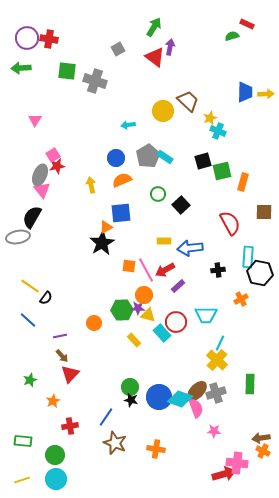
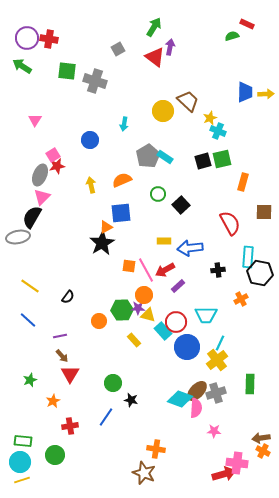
green arrow at (21, 68): moved 1 px right, 2 px up; rotated 36 degrees clockwise
cyan arrow at (128, 125): moved 4 px left, 1 px up; rotated 72 degrees counterclockwise
blue circle at (116, 158): moved 26 px left, 18 px up
green square at (222, 171): moved 12 px up
pink triangle at (42, 190): moved 7 px down; rotated 24 degrees clockwise
black semicircle at (46, 298): moved 22 px right, 1 px up
orange circle at (94, 323): moved 5 px right, 2 px up
cyan rectangle at (162, 333): moved 1 px right, 2 px up
yellow cross at (217, 360): rotated 10 degrees clockwise
red triangle at (70, 374): rotated 12 degrees counterclockwise
green circle at (130, 387): moved 17 px left, 4 px up
blue circle at (159, 397): moved 28 px right, 50 px up
pink semicircle at (196, 408): rotated 24 degrees clockwise
brown star at (115, 443): moved 29 px right, 30 px down
cyan circle at (56, 479): moved 36 px left, 17 px up
